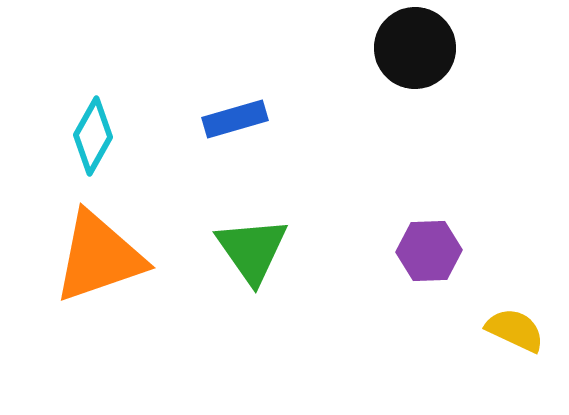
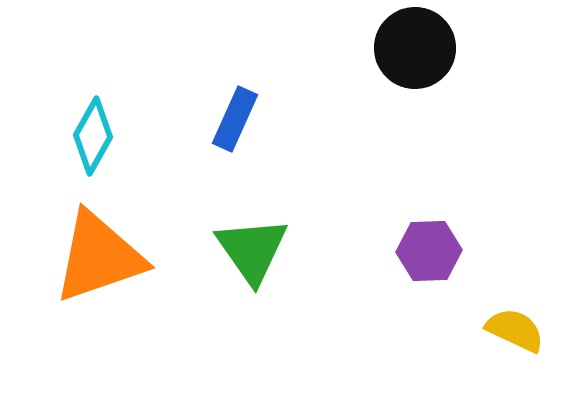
blue rectangle: rotated 50 degrees counterclockwise
